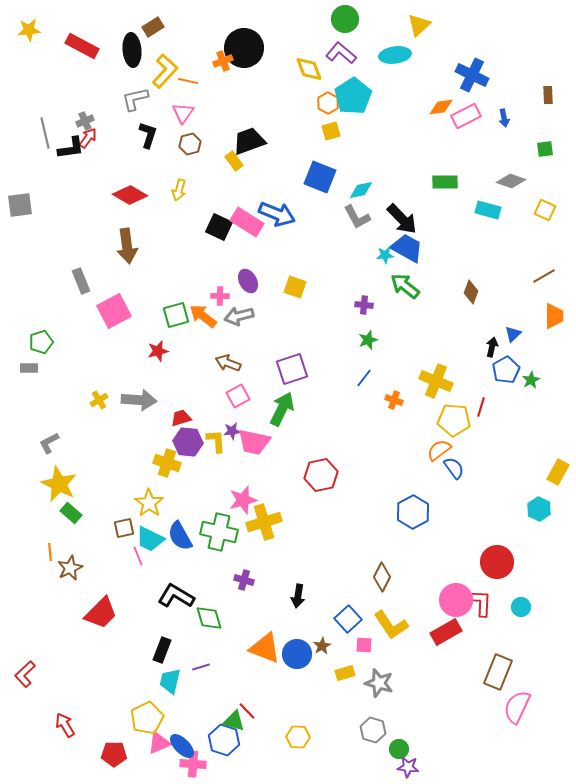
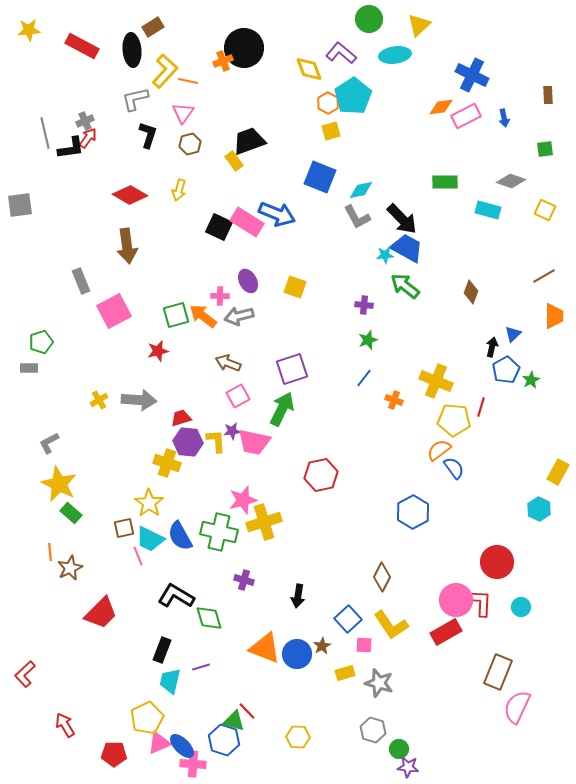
green circle at (345, 19): moved 24 px right
